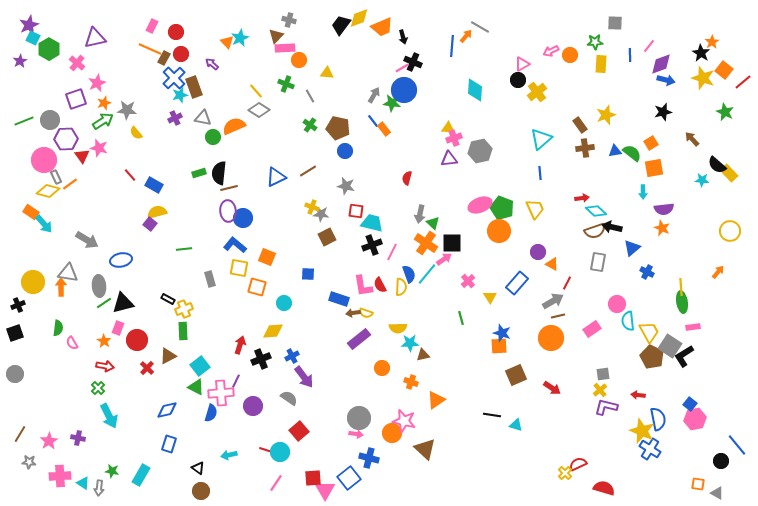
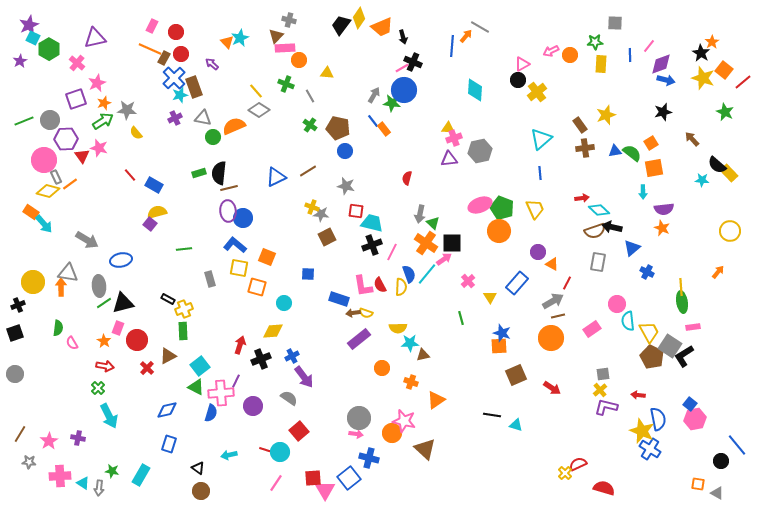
yellow diamond at (359, 18): rotated 35 degrees counterclockwise
cyan diamond at (596, 211): moved 3 px right, 1 px up
